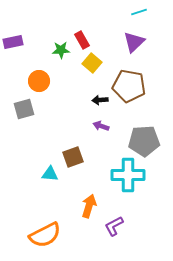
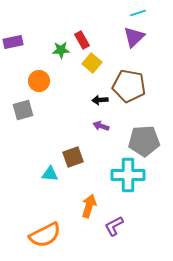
cyan line: moved 1 px left, 1 px down
purple triangle: moved 5 px up
gray square: moved 1 px left, 1 px down
